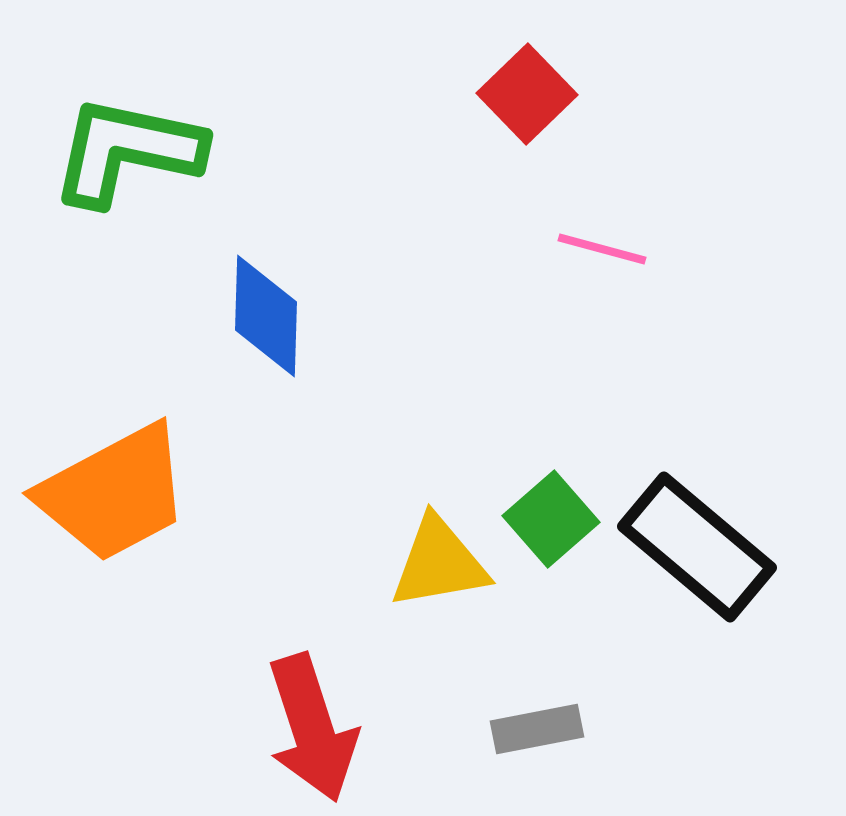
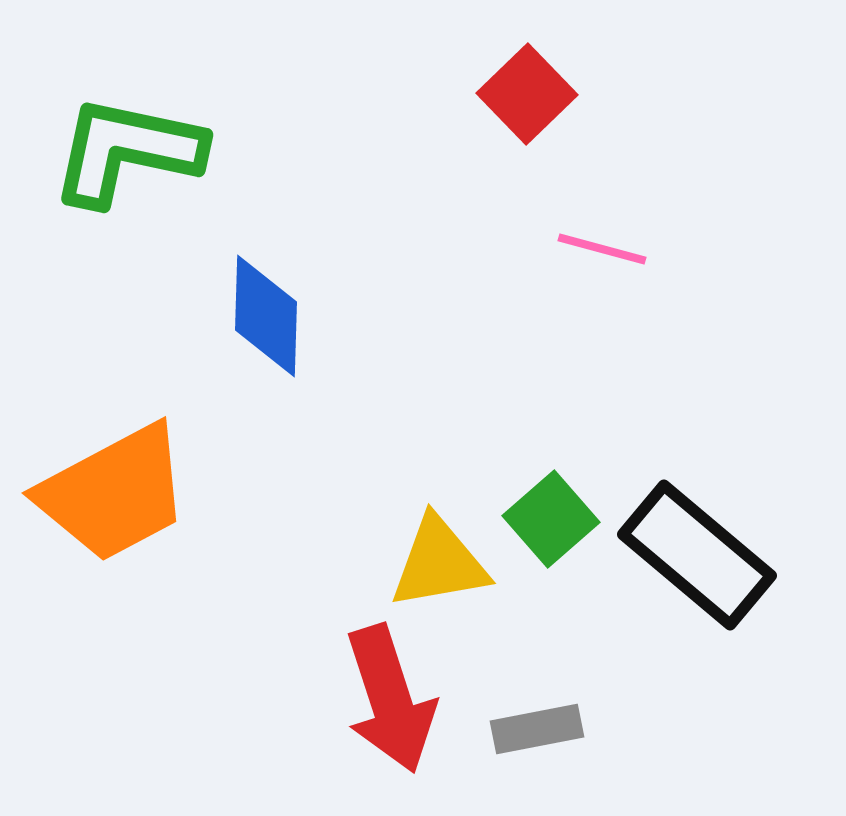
black rectangle: moved 8 px down
red arrow: moved 78 px right, 29 px up
